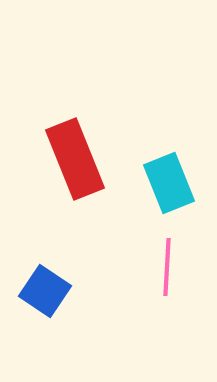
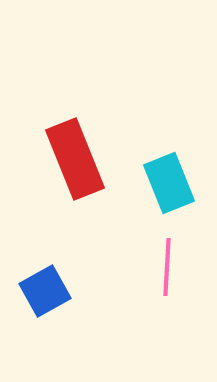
blue square: rotated 27 degrees clockwise
